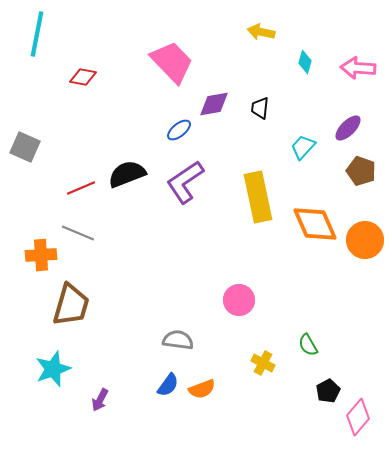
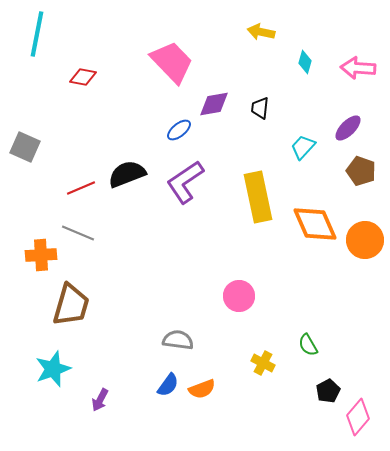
pink circle: moved 4 px up
